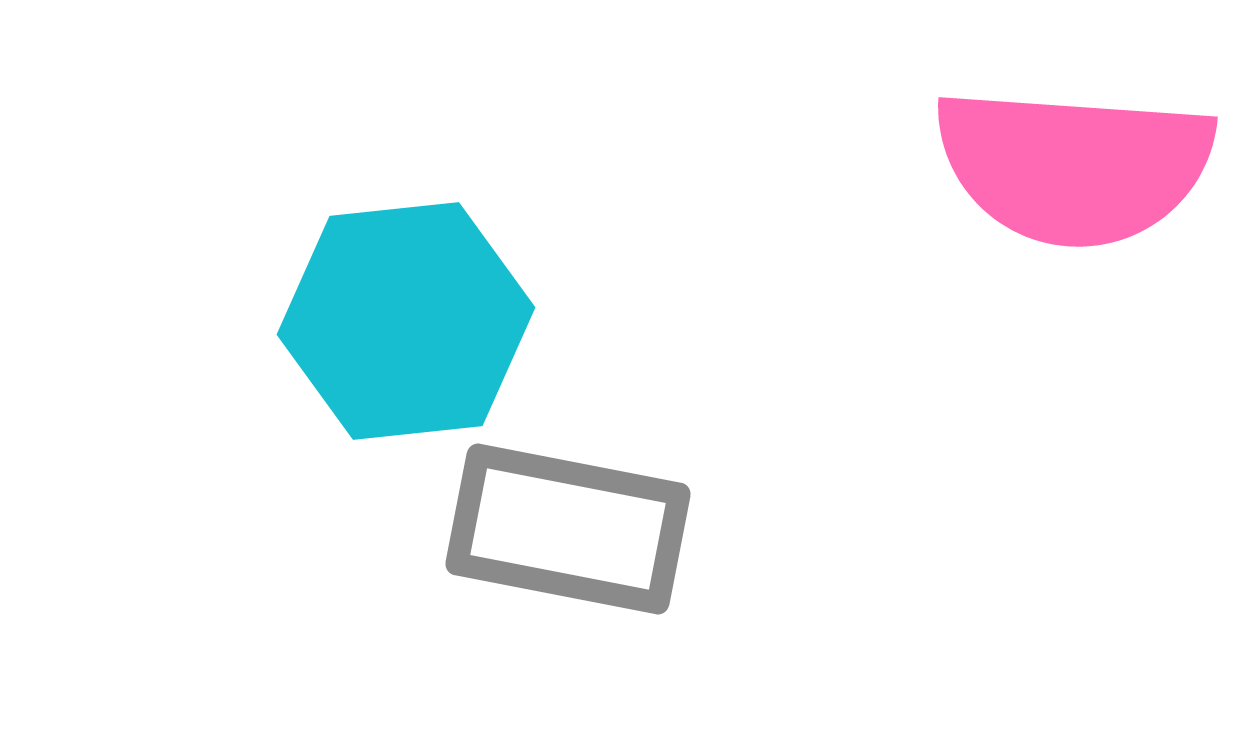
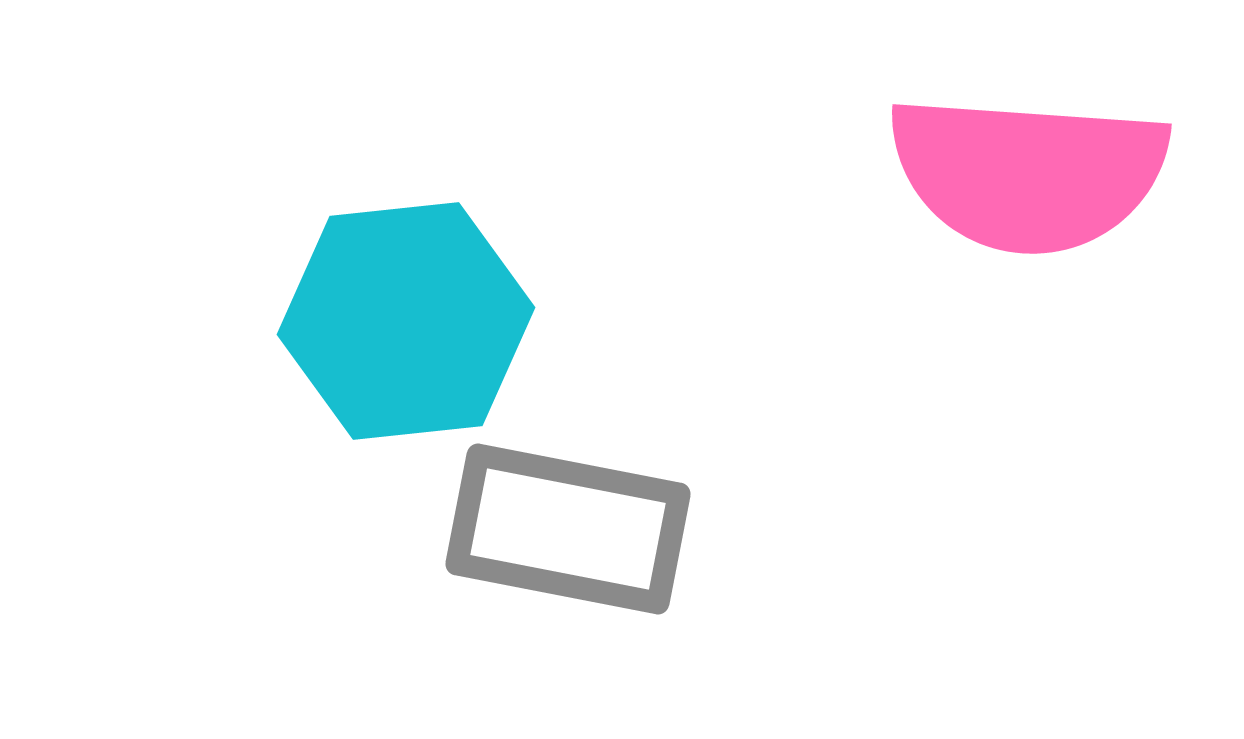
pink semicircle: moved 46 px left, 7 px down
